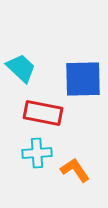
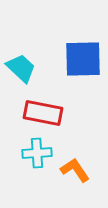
blue square: moved 20 px up
